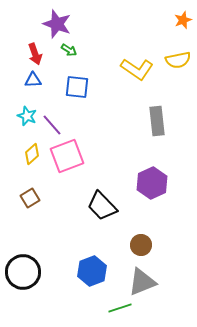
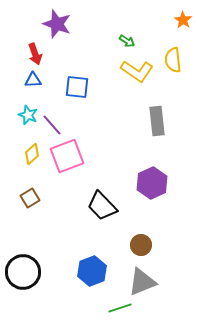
orange star: rotated 18 degrees counterclockwise
green arrow: moved 58 px right, 9 px up
yellow semicircle: moved 5 px left; rotated 95 degrees clockwise
yellow L-shape: moved 2 px down
cyan star: moved 1 px right, 1 px up
